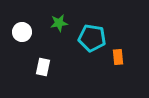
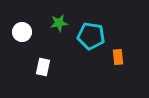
cyan pentagon: moved 1 px left, 2 px up
